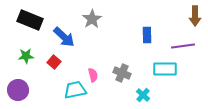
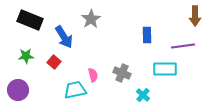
gray star: moved 1 px left
blue arrow: rotated 15 degrees clockwise
